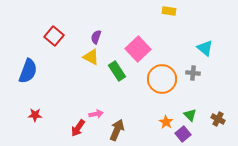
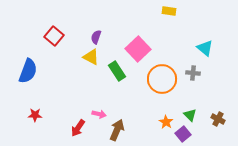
pink arrow: moved 3 px right; rotated 24 degrees clockwise
